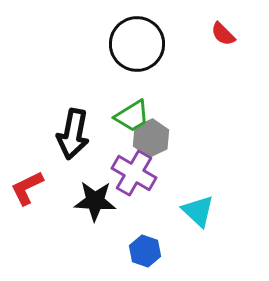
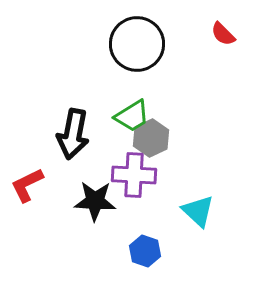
purple cross: moved 2 px down; rotated 27 degrees counterclockwise
red L-shape: moved 3 px up
